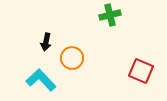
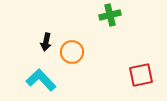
orange circle: moved 6 px up
red square: moved 4 px down; rotated 35 degrees counterclockwise
